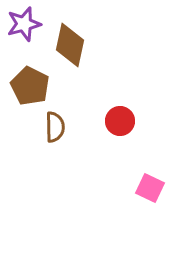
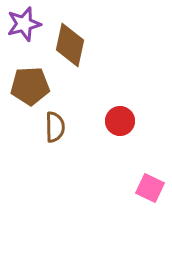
brown pentagon: rotated 30 degrees counterclockwise
